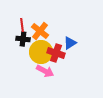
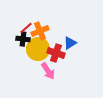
red line: moved 4 px right, 3 px down; rotated 56 degrees clockwise
orange cross: rotated 30 degrees clockwise
yellow circle: moved 3 px left, 3 px up
pink arrow: moved 3 px right; rotated 30 degrees clockwise
